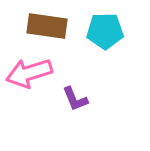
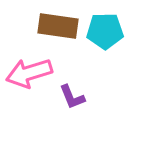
brown rectangle: moved 11 px right
purple L-shape: moved 3 px left, 2 px up
